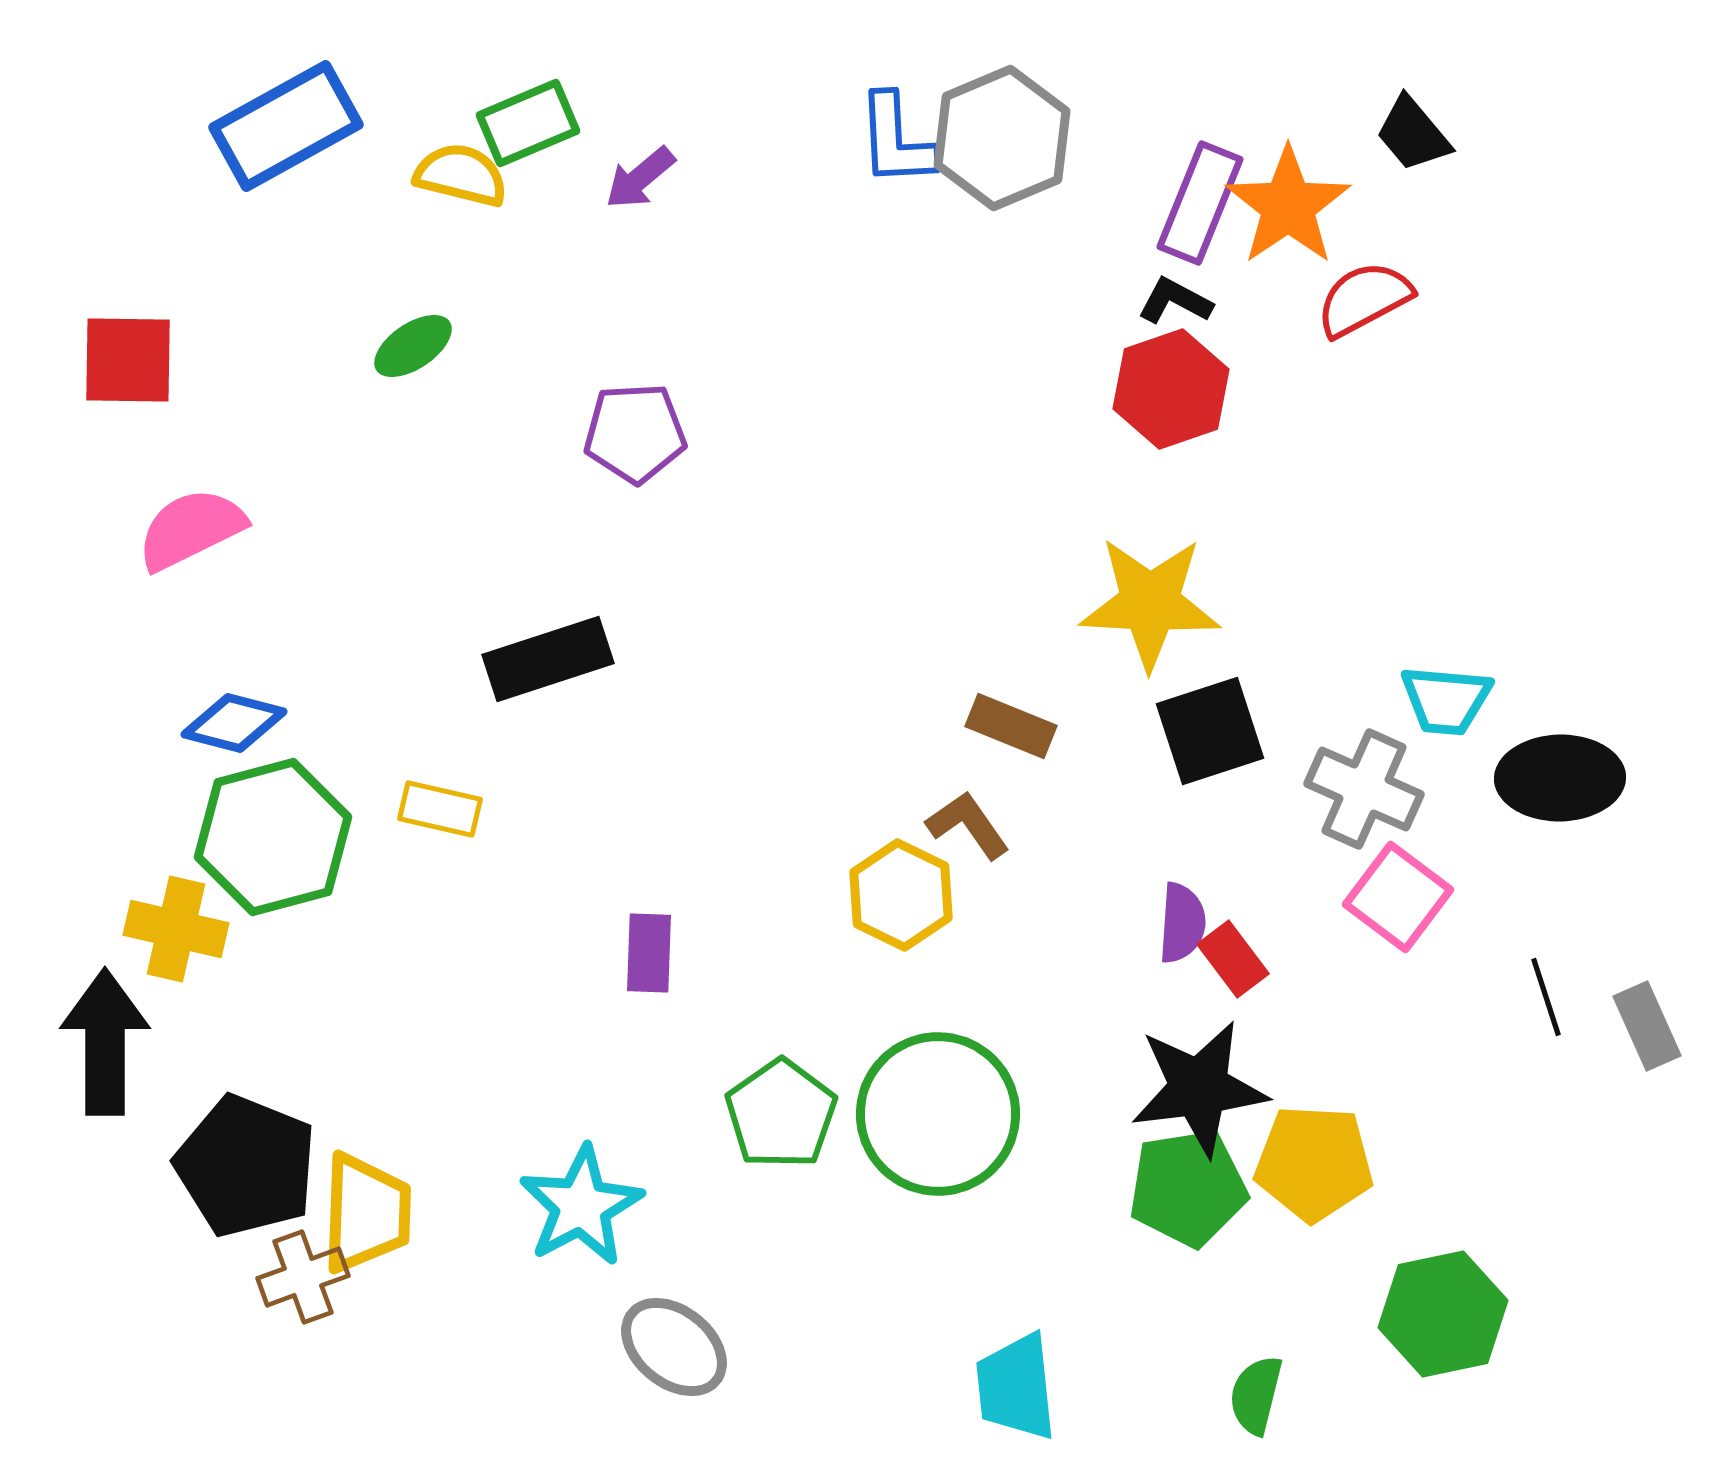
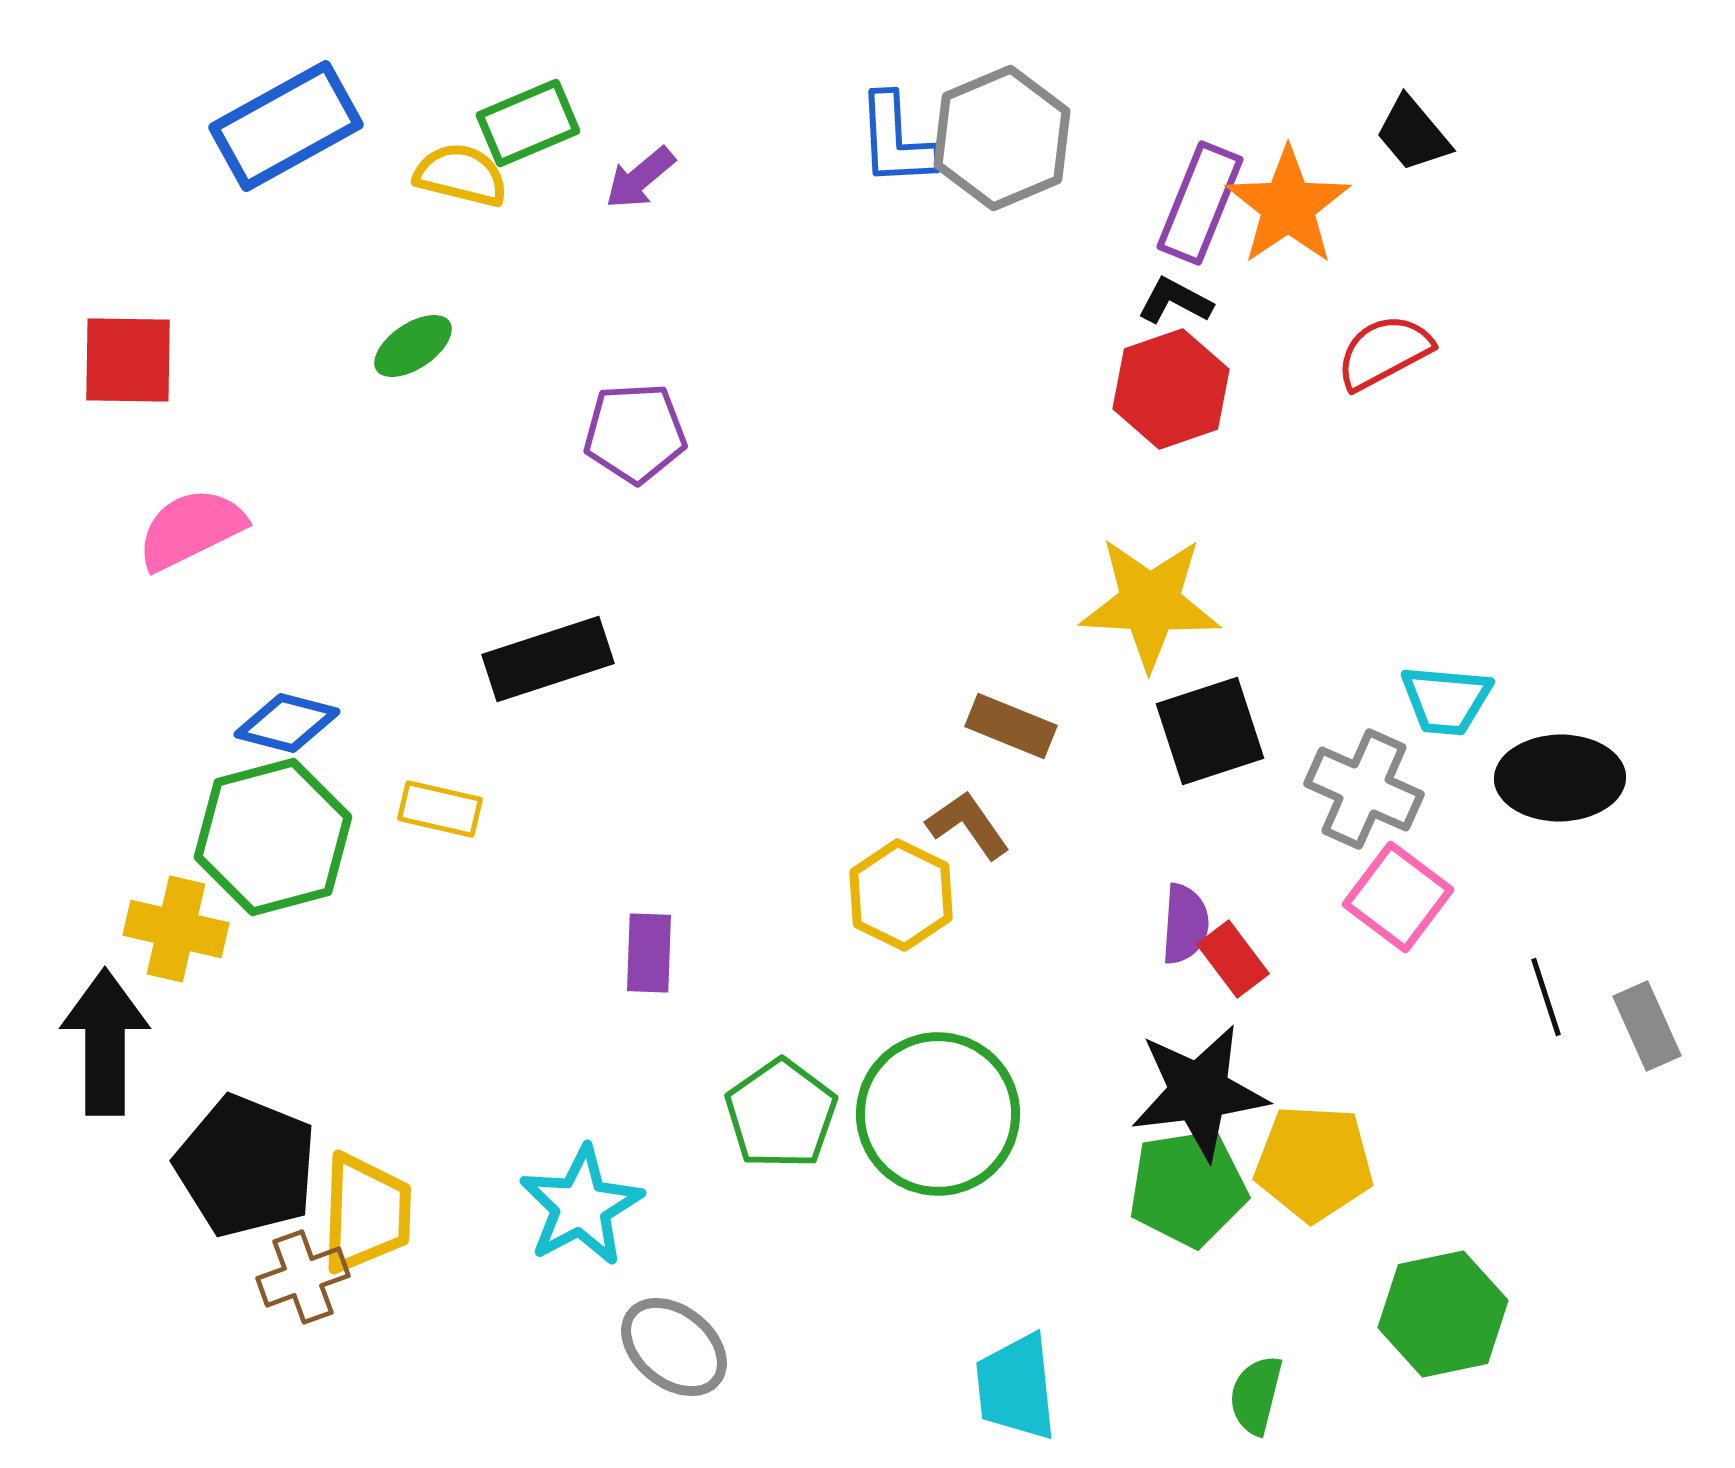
red semicircle at (1364, 299): moved 20 px right, 53 px down
blue diamond at (234, 723): moved 53 px right
purple semicircle at (1182, 923): moved 3 px right, 1 px down
black star at (1199, 1088): moved 4 px down
